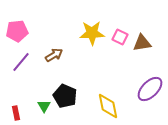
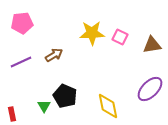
pink pentagon: moved 5 px right, 8 px up
brown triangle: moved 10 px right, 2 px down
purple line: rotated 25 degrees clockwise
red rectangle: moved 4 px left, 1 px down
